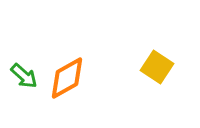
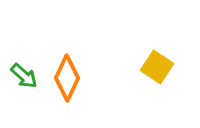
orange diamond: rotated 36 degrees counterclockwise
